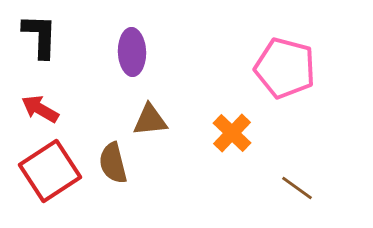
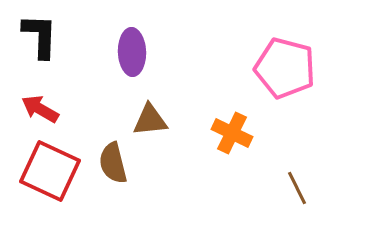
orange cross: rotated 18 degrees counterclockwise
red square: rotated 32 degrees counterclockwise
brown line: rotated 28 degrees clockwise
